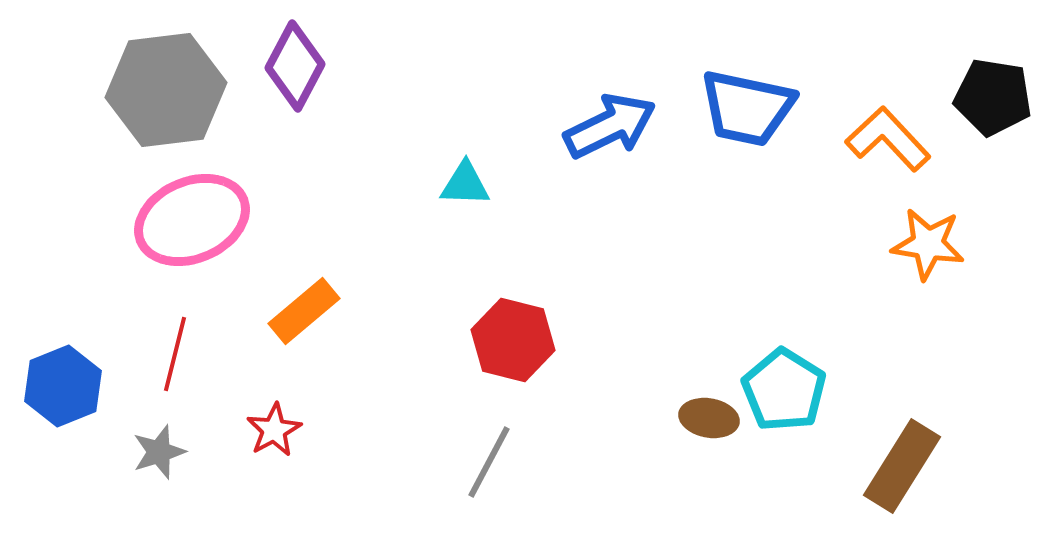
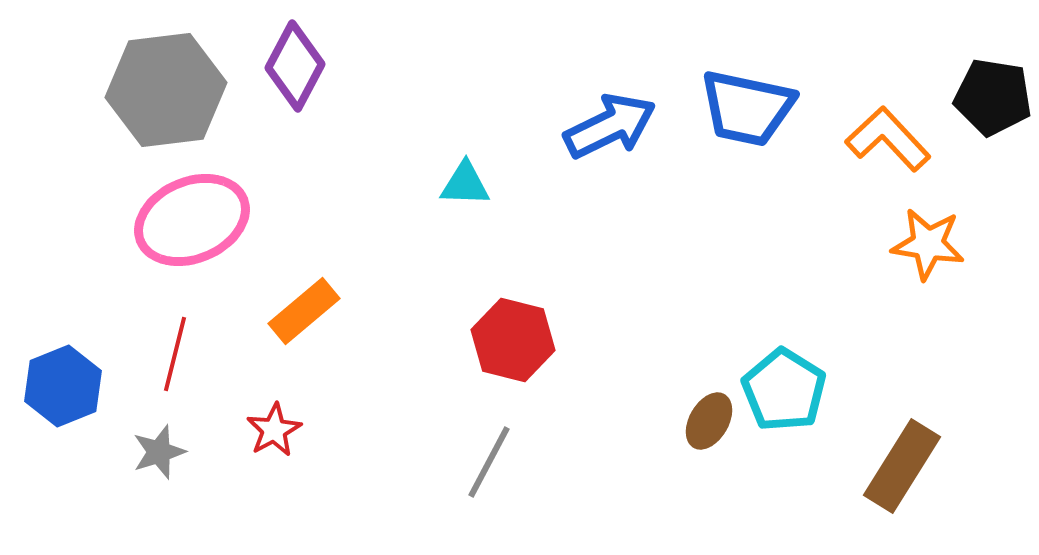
brown ellipse: moved 3 px down; rotated 70 degrees counterclockwise
